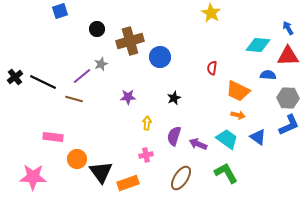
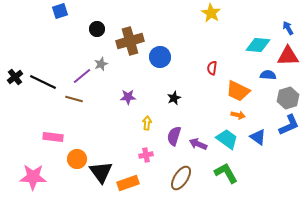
gray hexagon: rotated 20 degrees counterclockwise
